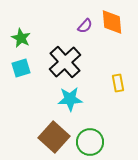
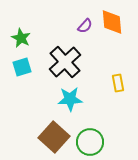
cyan square: moved 1 px right, 1 px up
